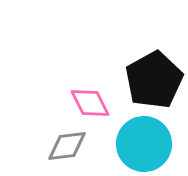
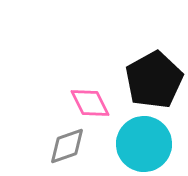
gray diamond: rotated 12 degrees counterclockwise
